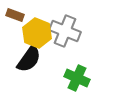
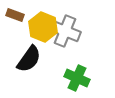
yellow hexagon: moved 6 px right, 6 px up
